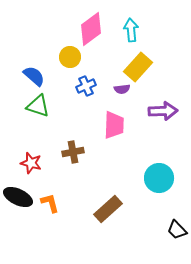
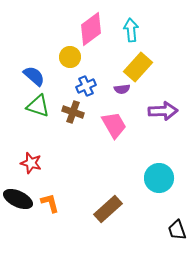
pink trapezoid: rotated 32 degrees counterclockwise
brown cross: moved 40 px up; rotated 30 degrees clockwise
black ellipse: moved 2 px down
black trapezoid: rotated 25 degrees clockwise
